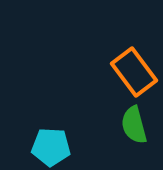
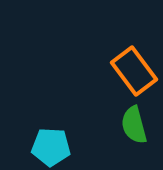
orange rectangle: moved 1 px up
